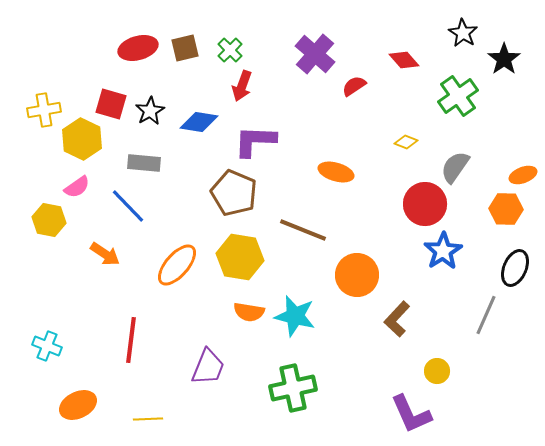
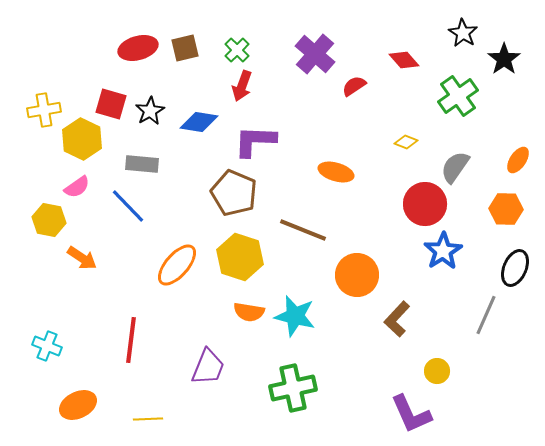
green cross at (230, 50): moved 7 px right
gray rectangle at (144, 163): moved 2 px left, 1 px down
orange ellipse at (523, 175): moved 5 px left, 15 px up; rotated 36 degrees counterclockwise
orange arrow at (105, 254): moved 23 px left, 4 px down
yellow hexagon at (240, 257): rotated 9 degrees clockwise
